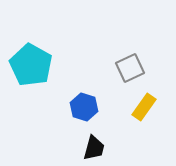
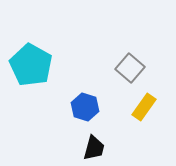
gray square: rotated 24 degrees counterclockwise
blue hexagon: moved 1 px right
